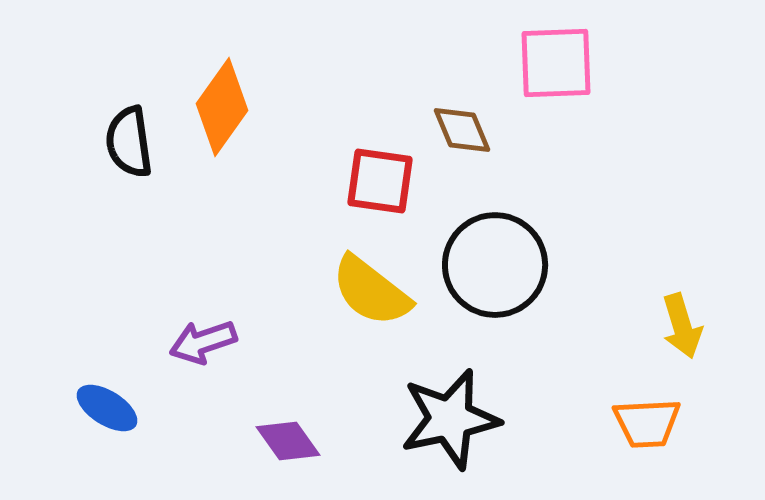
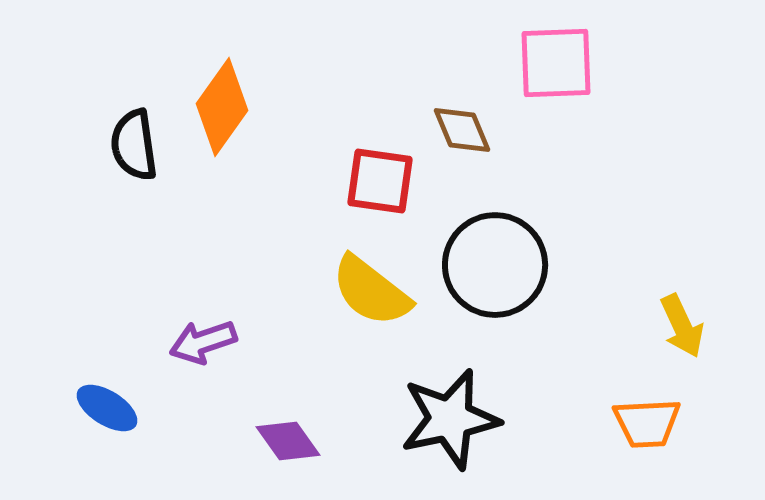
black semicircle: moved 5 px right, 3 px down
yellow arrow: rotated 8 degrees counterclockwise
